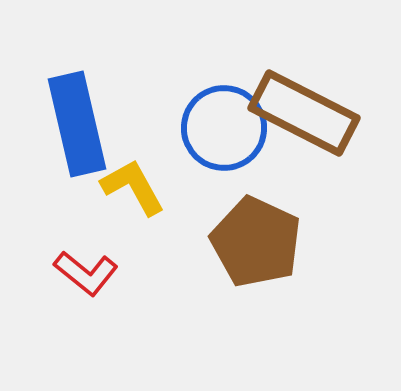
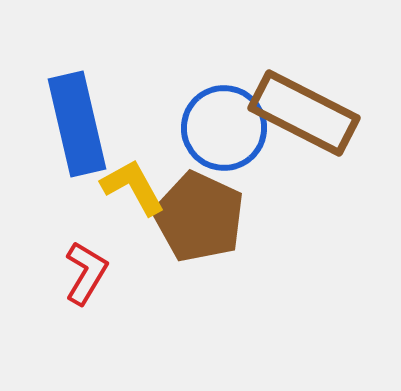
brown pentagon: moved 57 px left, 25 px up
red L-shape: rotated 98 degrees counterclockwise
